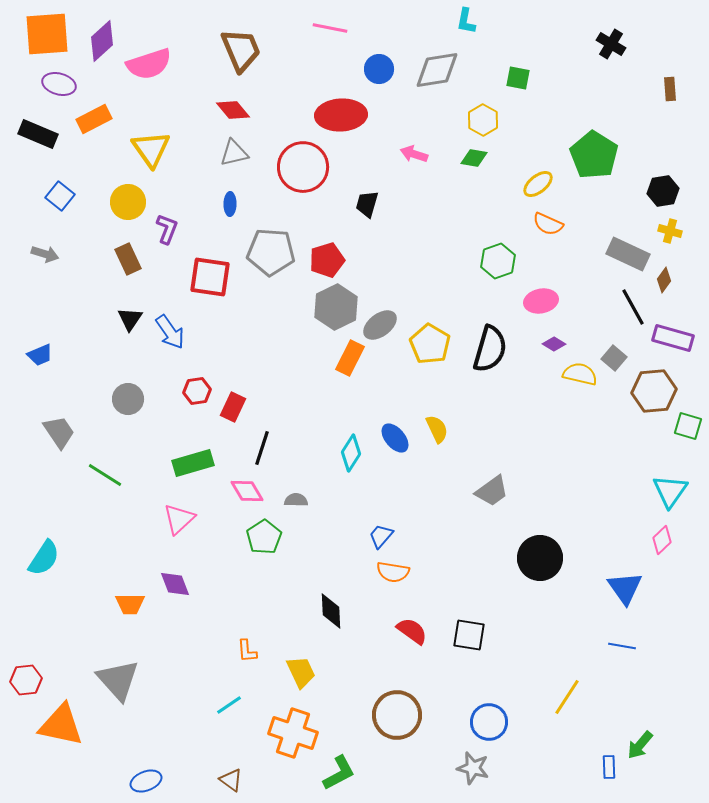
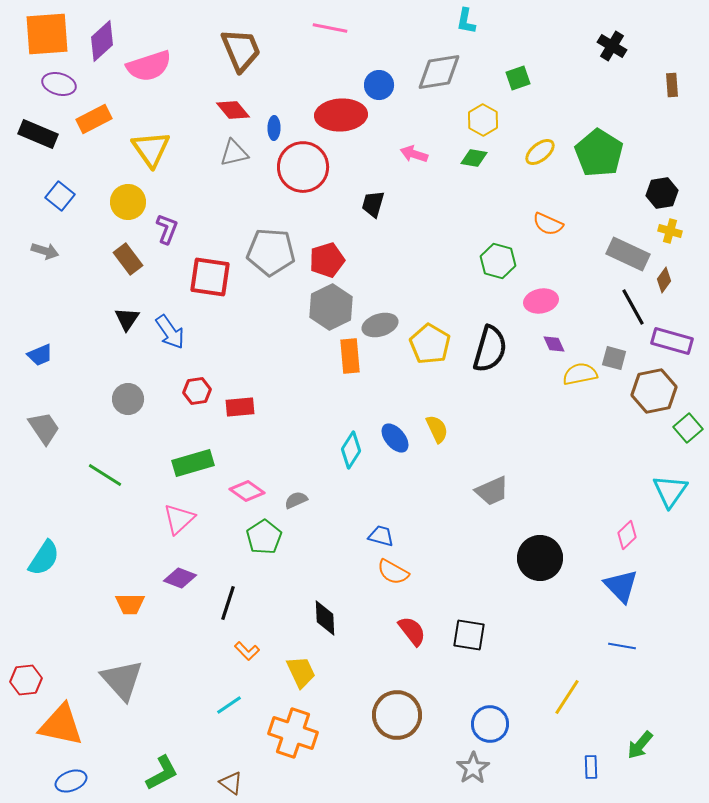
black cross at (611, 44): moved 1 px right, 2 px down
pink semicircle at (149, 64): moved 2 px down
blue circle at (379, 69): moved 16 px down
gray diamond at (437, 70): moved 2 px right, 2 px down
green square at (518, 78): rotated 30 degrees counterclockwise
brown rectangle at (670, 89): moved 2 px right, 4 px up
green pentagon at (594, 155): moved 5 px right, 2 px up
yellow ellipse at (538, 184): moved 2 px right, 32 px up
black hexagon at (663, 191): moved 1 px left, 2 px down
blue ellipse at (230, 204): moved 44 px right, 76 px up
black trapezoid at (367, 204): moved 6 px right
gray arrow at (45, 254): moved 3 px up
brown rectangle at (128, 259): rotated 12 degrees counterclockwise
green hexagon at (498, 261): rotated 24 degrees counterclockwise
gray hexagon at (336, 307): moved 5 px left
black triangle at (130, 319): moved 3 px left
gray ellipse at (380, 325): rotated 20 degrees clockwise
purple rectangle at (673, 338): moved 1 px left, 3 px down
purple diamond at (554, 344): rotated 35 degrees clockwise
orange rectangle at (350, 358): moved 2 px up; rotated 32 degrees counterclockwise
gray square at (614, 358): rotated 25 degrees counterclockwise
yellow semicircle at (580, 374): rotated 24 degrees counterclockwise
brown hexagon at (654, 391): rotated 6 degrees counterclockwise
red rectangle at (233, 407): moved 7 px right; rotated 60 degrees clockwise
green square at (688, 426): moved 2 px down; rotated 32 degrees clockwise
gray trapezoid at (59, 432): moved 15 px left, 4 px up
black line at (262, 448): moved 34 px left, 155 px down
cyan diamond at (351, 453): moved 3 px up
pink diamond at (247, 491): rotated 24 degrees counterclockwise
gray trapezoid at (492, 491): rotated 12 degrees clockwise
gray semicircle at (296, 500): rotated 25 degrees counterclockwise
blue trapezoid at (381, 536): rotated 64 degrees clockwise
pink diamond at (662, 540): moved 35 px left, 5 px up
orange semicircle at (393, 572): rotated 20 degrees clockwise
purple diamond at (175, 584): moved 5 px right, 6 px up; rotated 48 degrees counterclockwise
blue triangle at (625, 588): moved 4 px left, 2 px up; rotated 9 degrees counterclockwise
black diamond at (331, 611): moved 6 px left, 7 px down
red semicircle at (412, 631): rotated 16 degrees clockwise
orange L-shape at (247, 651): rotated 40 degrees counterclockwise
gray triangle at (118, 680): moved 4 px right
blue circle at (489, 722): moved 1 px right, 2 px down
blue rectangle at (609, 767): moved 18 px left
gray star at (473, 768): rotated 24 degrees clockwise
green L-shape at (339, 773): moved 177 px left
brown triangle at (231, 780): moved 3 px down
blue ellipse at (146, 781): moved 75 px left
